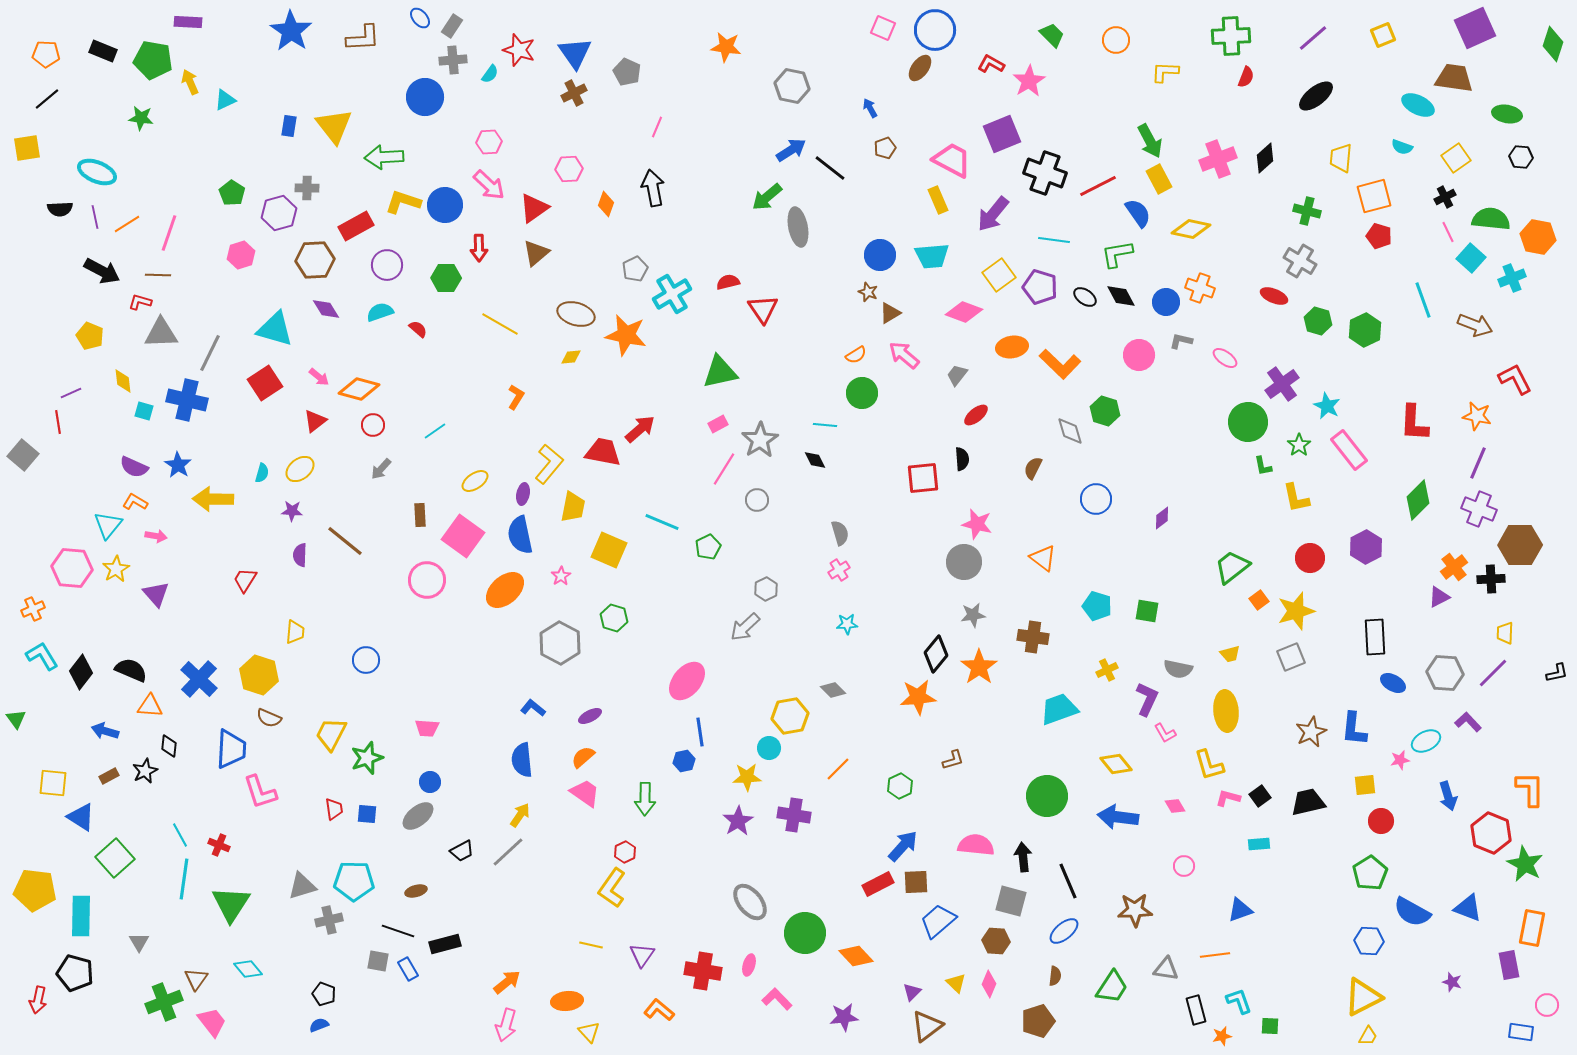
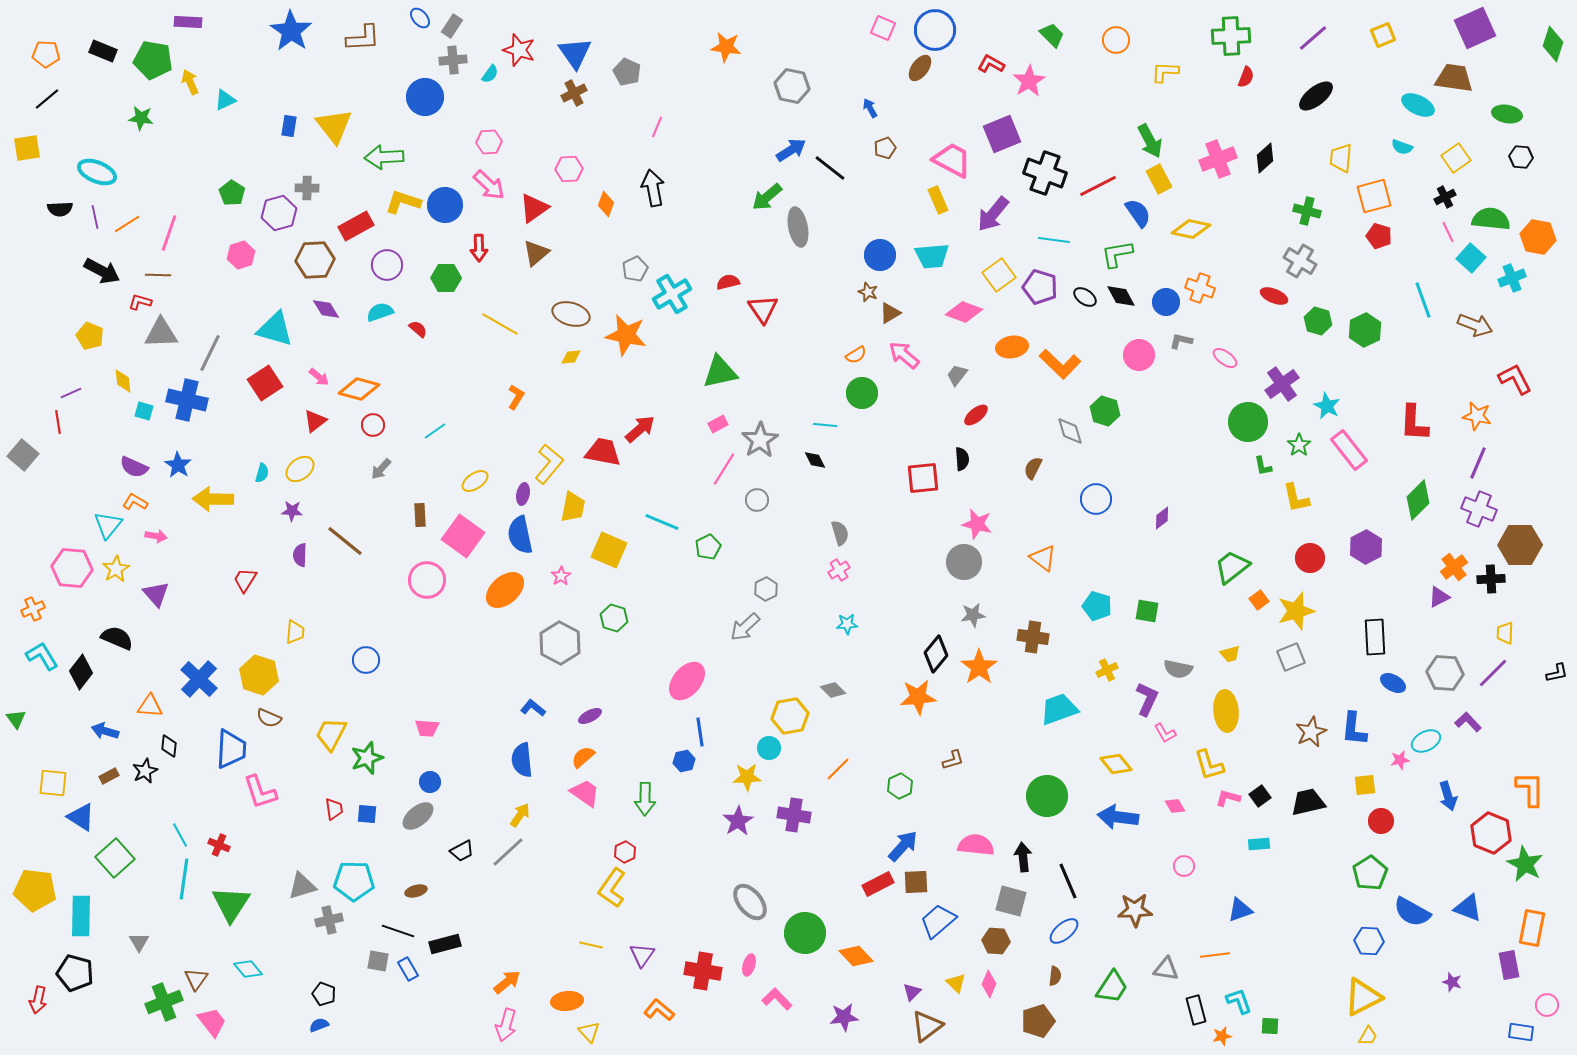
brown ellipse at (576, 314): moved 5 px left
black semicircle at (131, 670): moved 14 px left, 32 px up
